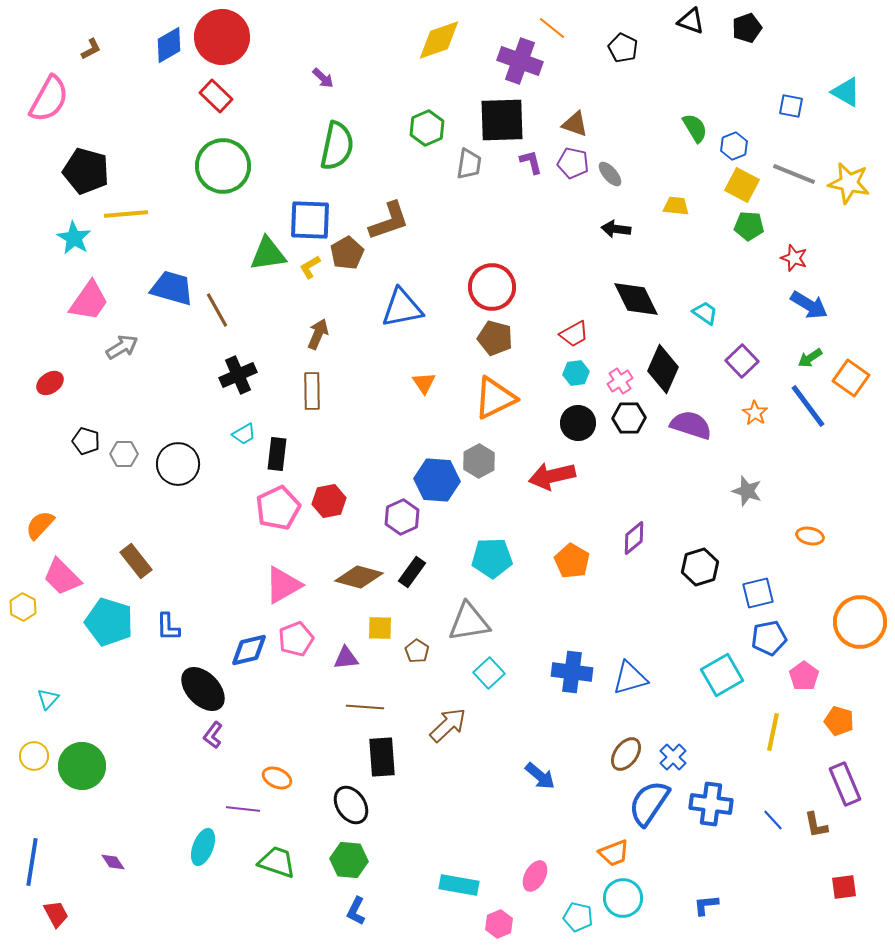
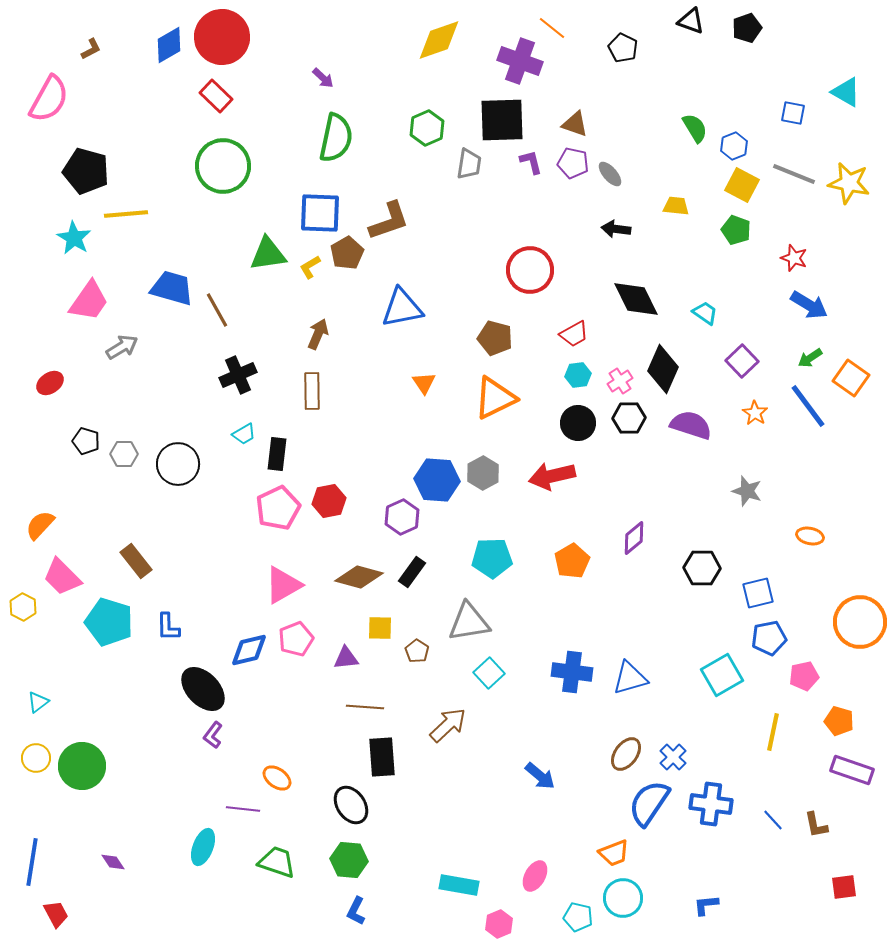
blue square at (791, 106): moved 2 px right, 7 px down
green semicircle at (337, 146): moved 1 px left, 8 px up
blue square at (310, 220): moved 10 px right, 7 px up
green pentagon at (749, 226): moved 13 px left, 4 px down; rotated 16 degrees clockwise
red circle at (492, 287): moved 38 px right, 17 px up
cyan hexagon at (576, 373): moved 2 px right, 2 px down
gray hexagon at (479, 461): moved 4 px right, 12 px down
orange pentagon at (572, 561): rotated 12 degrees clockwise
black hexagon at (700, 567): moved 2 px right, 1 px down; rotated 18 degrees clockwise
pink pentagon at (804, 676): rotated 24 degrees clockwise
cyan triangle at (48, 699): moved 10 px left, 3 px down; rotated 10 degrees clockwise
yellow circle at (34, 756): moved 2 px right, 2 px down
orange ellipse at (277, 778): rotated 12 degrees clockwise
purple rectangle at (845, 784): moved 7 px right, 14 px up; rotated 48 degrees counterclockwise
